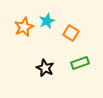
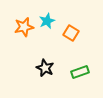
orange star: rotated 12 degrees clockwise
green rectangle: moved 9 px down
